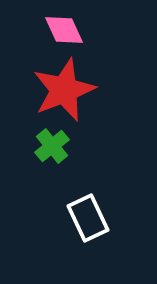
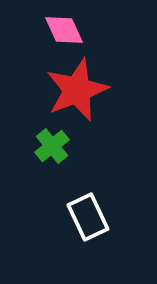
red star: moved 13 px right
white rectangle: moved 1 px up
